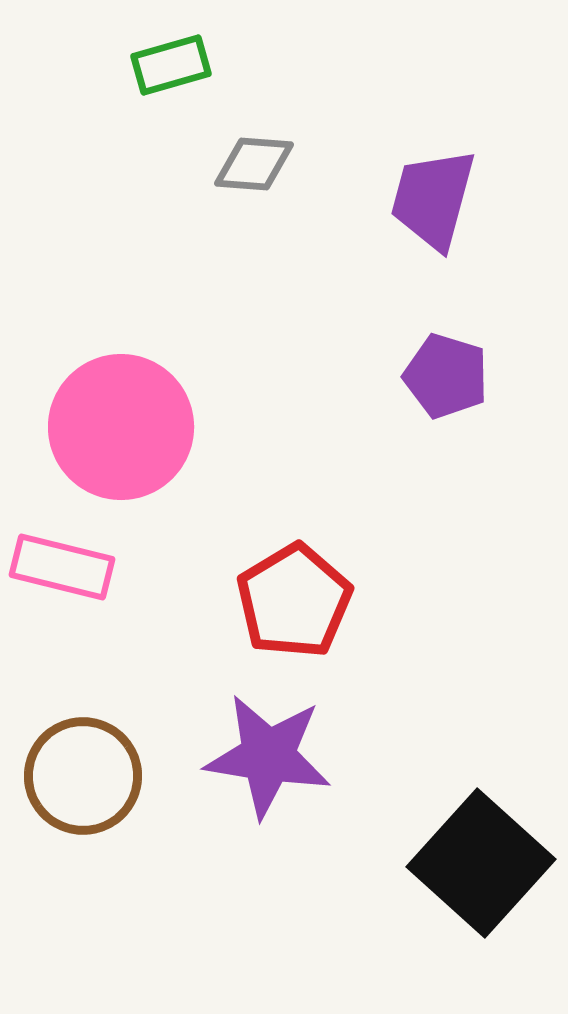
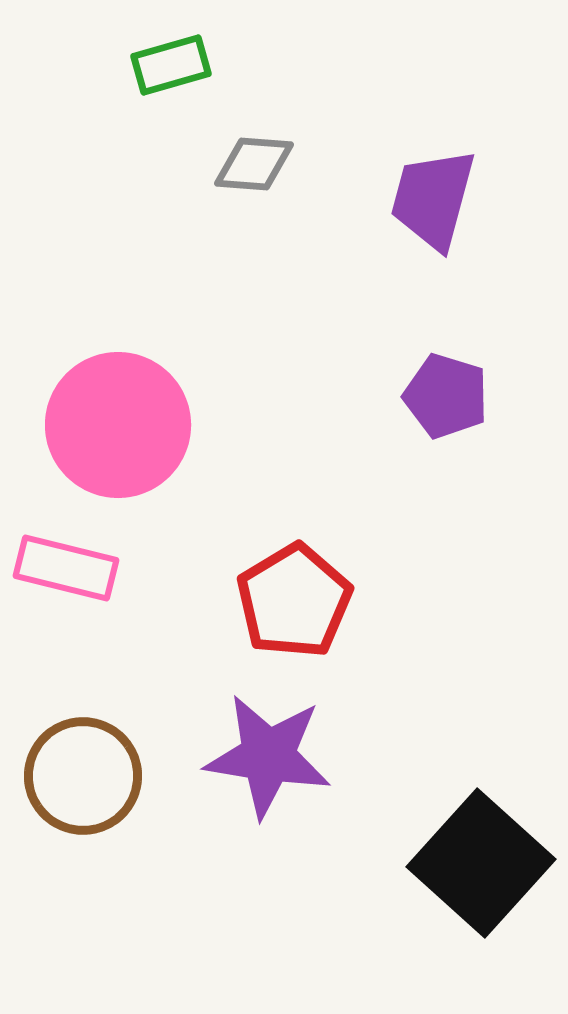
purple pentagon: moved 20 px down
pink circle: moved 3 px left, 2 px up
pink rectangle: moved 4 px right, 1 px down
